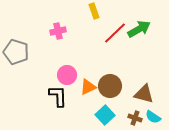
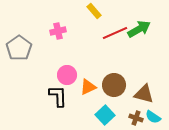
yellow rectangle: rotated 21 degrees counterclockwise
red line: rotated 20 degrees clockwise
gray pentagon: moved 3 px right, 4 px up; rotated 20 degrees clockwise
brown circle: moved 4 px right, 1 px up
brown cross: moved 1 px right
